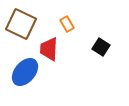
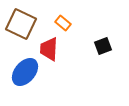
orange rectangle: moved 4 px left, 1 px up; rotated 21 degrees counterclockwise
black square: moved 2 px right, 1 px up; rotated 36 degrees clockwise
